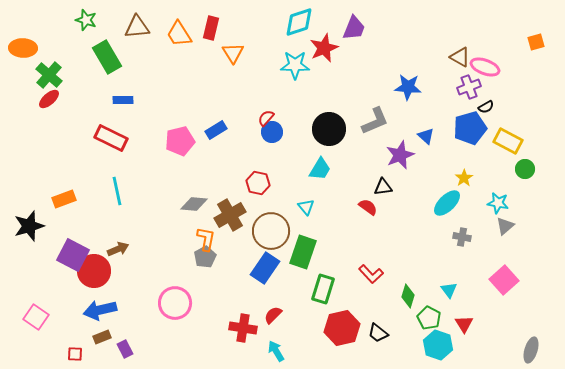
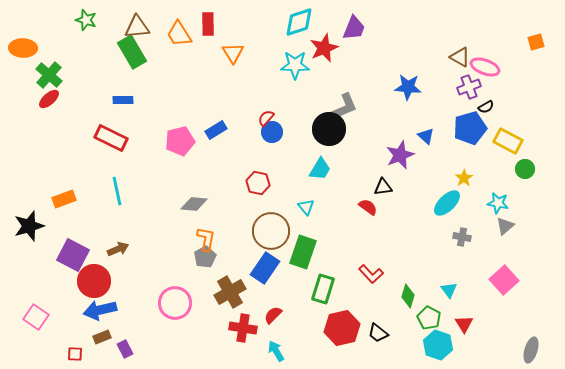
red rectangle at (211, 28): moved 3 px left, 4 px up; rotated 15 degrees counterclockwise
green rectangle at (107, 57): moved 25 px right, 5 px up
gray L-shape at (375, 121): moved 31 px left, 14 px up
brown cross at (230, 215): moved 77 px down
red circle at (94, 271): moved 10 px down
